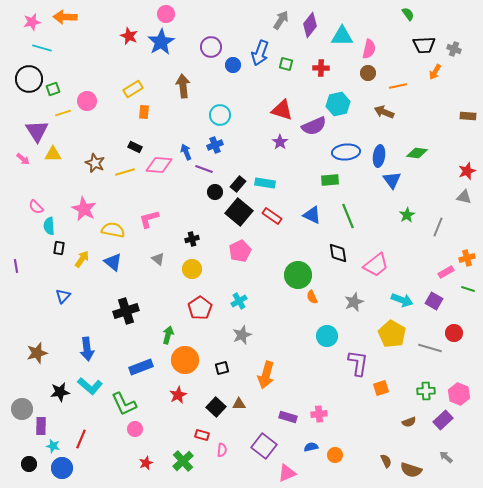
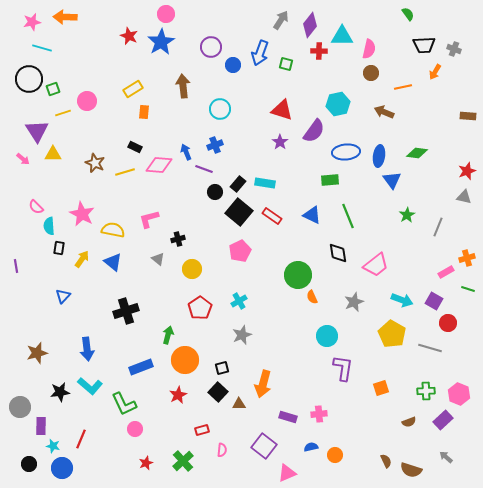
red cross at (321, 68): moved 2 px left, 17 px up
brown circle at (368, 73): moved 3 px right
orange line at (398, 86): moved 5 px right, 1 px down
cyan circle at (220, 115): moved 6 px up
purple semicircle at (314, 126): moved 5 px down; rotated 30 degrees counterclockwise
pink star at (84, 209): moved 2 px left, 5 px down
black cross at (192, 239): moved 14 px left
red circle at (454, 333): moved 6 px left, 10 px up
purple L-shape at (358, 363): moved 15 px left, 5 px down
orange arrow at (266, 375): moved 3 px left, 9 px down
black square at (216, 407): moved 2 px right, 15 px up
gray circle at (22, 409): moved 2 px left, 2 px up
red rectangle at (202, 435): moved 5 px up; rotated 32 degrees counterclockwise
